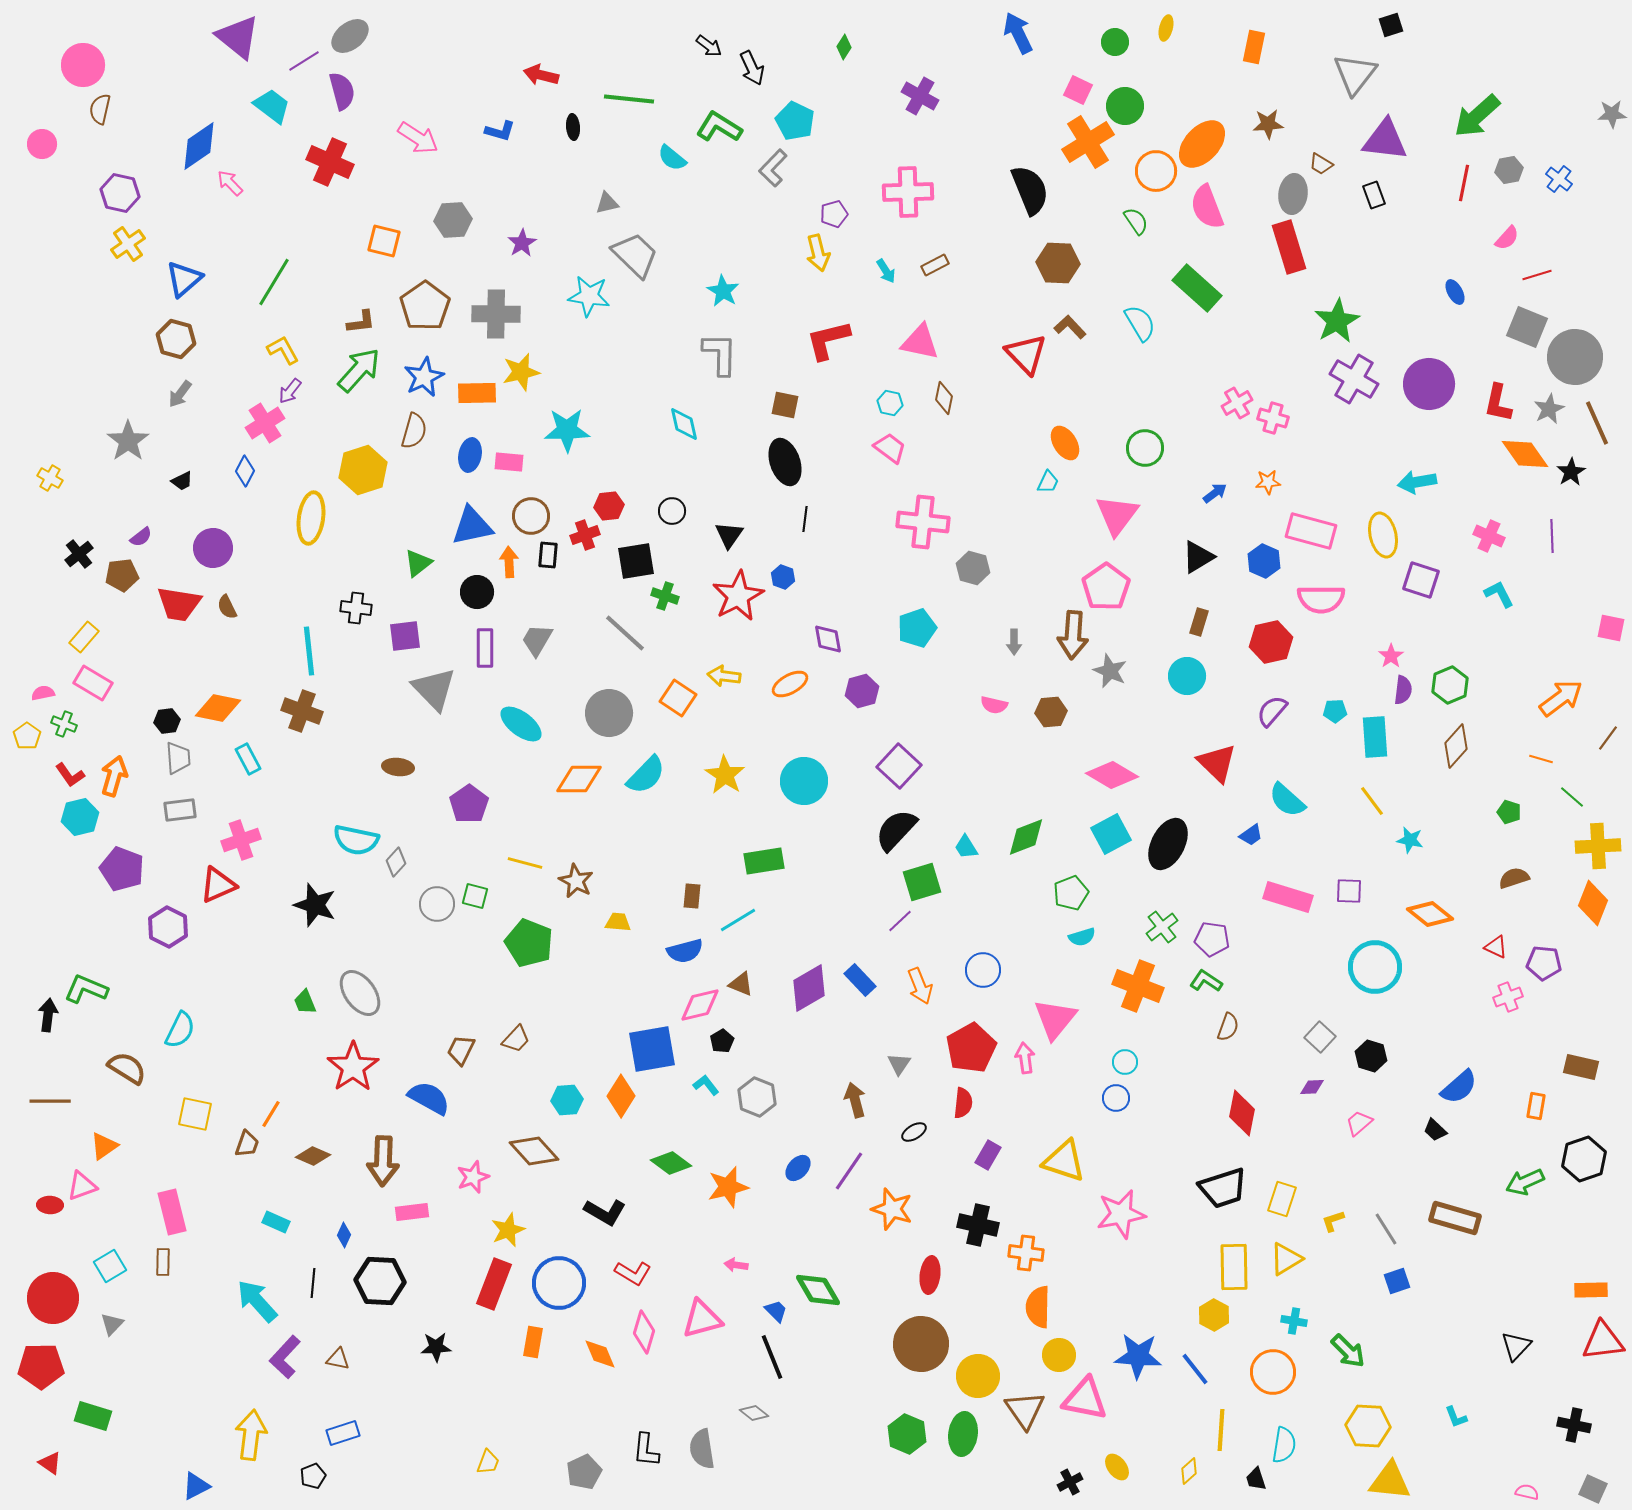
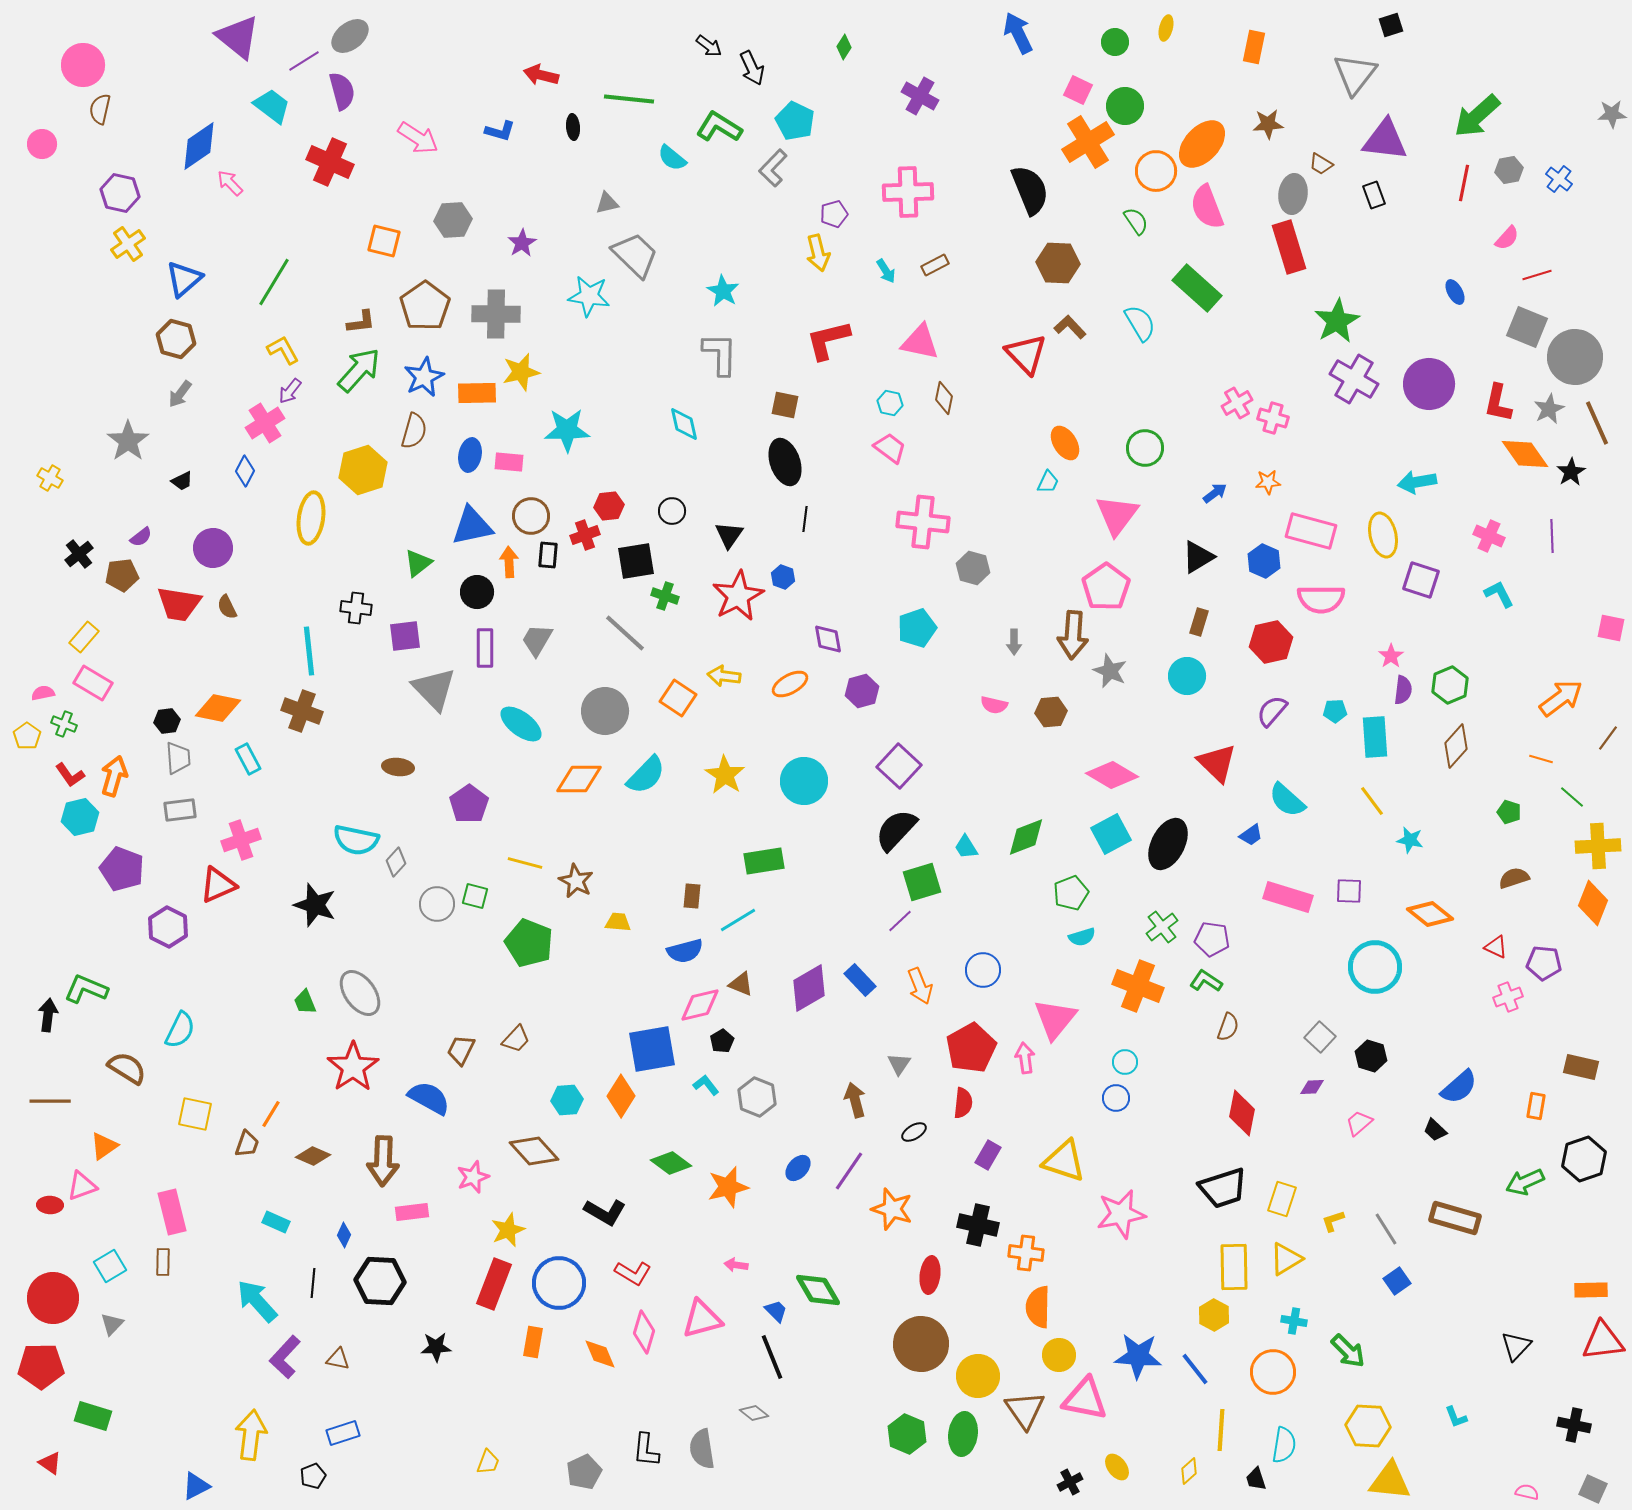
gray circle at (609, 713): moved 4 px left, 2 px up
blue square at (1397, 1281): rotated 16 degrees counterclockwise
